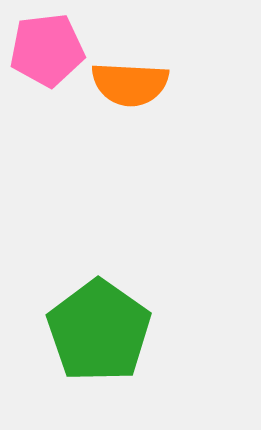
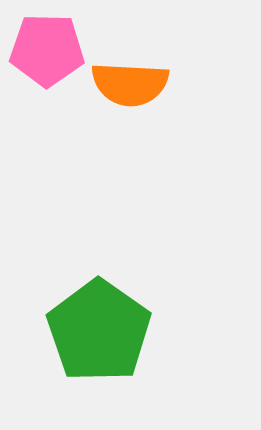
pink pentagon: rotated 8 degrees clockwise
